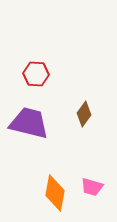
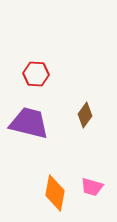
brown diamond: moved 1 px right, 1 px down
